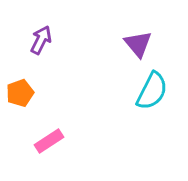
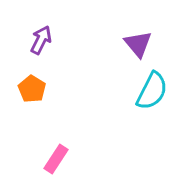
orange pentagon: moved 12 px right, 4 px up; rotated 20 degrees counterclockwise
pink rectangle: moved 7 px right, 18 px down; rotated 24 degrees counterclockwise
